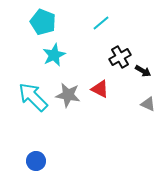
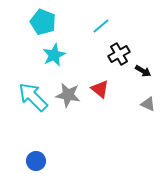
cyan line: moved 3 px down
black cross: moved 1 px left, 3 px up
red triangle: rotated 12 degrees clockwise
